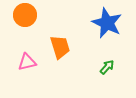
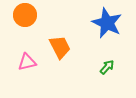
orange trapezoid: rotated 10 degrees counterclockwise
